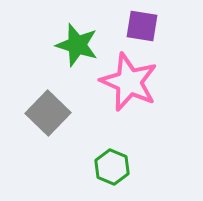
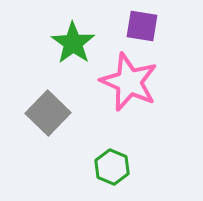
green star: moved 4 px left, 2 px up; rotated 18 degrees clockwise
